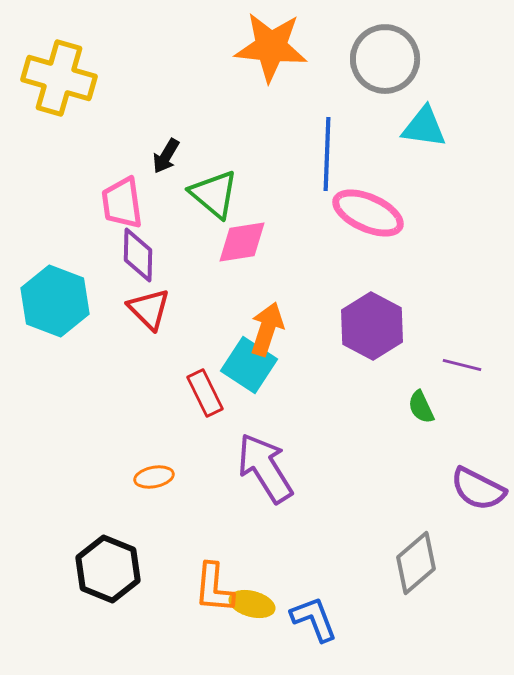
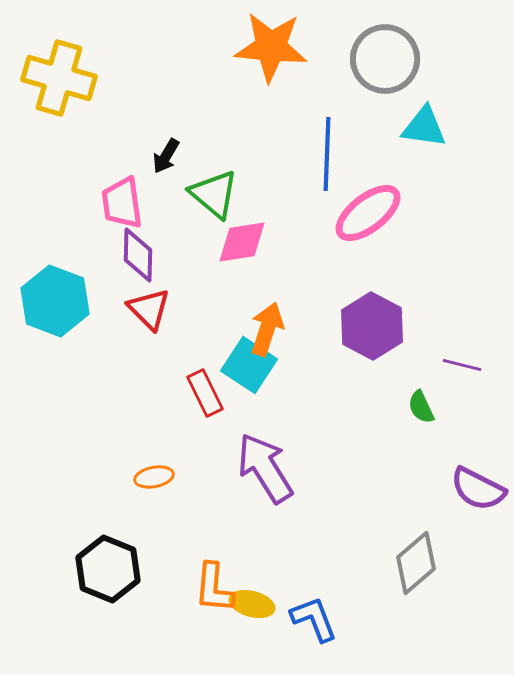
pink ellipse: rotated 62 degrees counterclockwise
